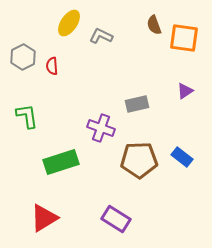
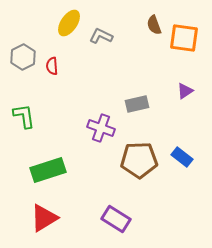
green L-shape: moved 3 px left
green rectangle: moved 13 px left, 8 px down
